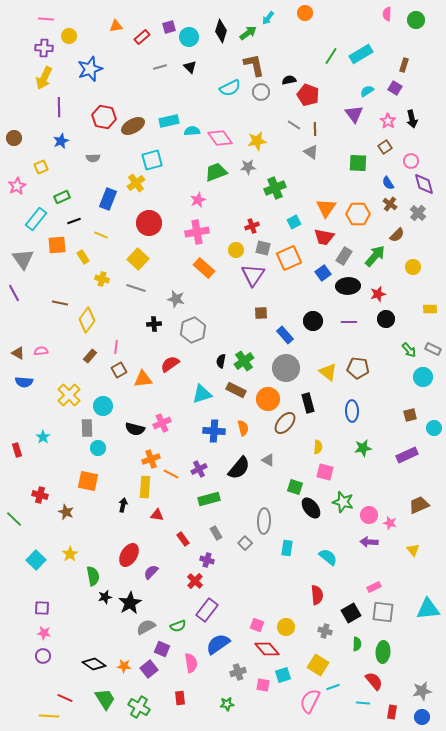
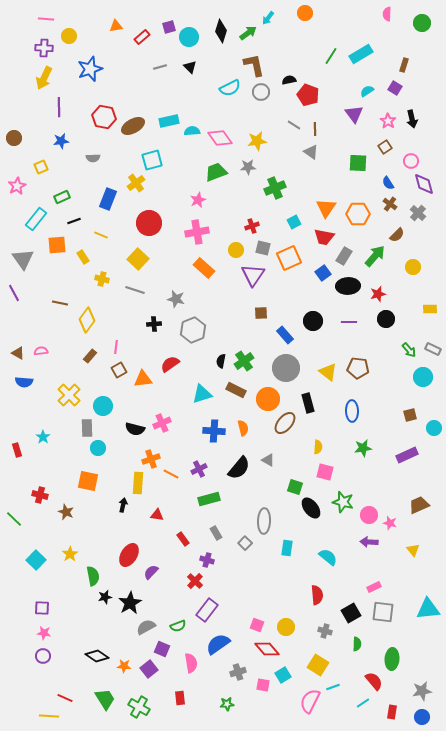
green circle at (416, 20): moved 6 px right, 3 px down
blue star at (61, 141): rotated 14 degrees clockwise
gray line at (136, 288): moved 1 px left, 2 px down
yellow rectangle at (145, 487): moved 7 px left, 4 px up
green ellipse at (383, 652): moved 9 px right, 7 px down
black diamond at (94, 664): moved 3 px right, 8 px up
cyan square at (283, 675): rotated 14 degrees counterclockwise
cyan line at (363, 703): rotated 40 degrees counterclockwise
